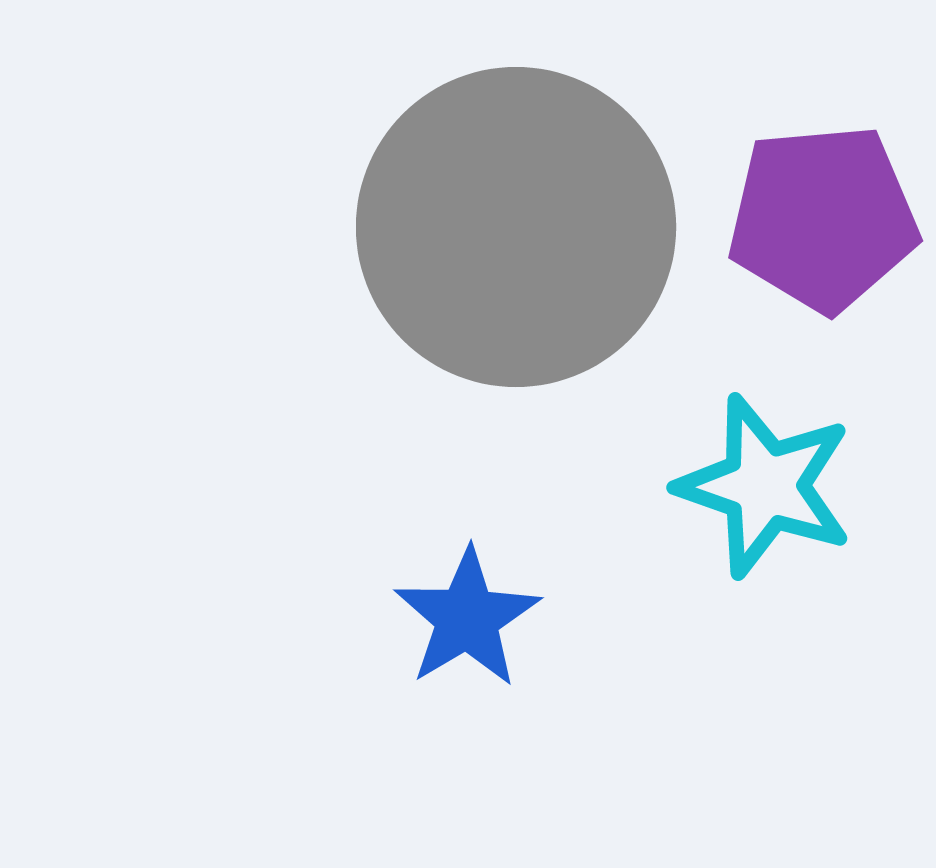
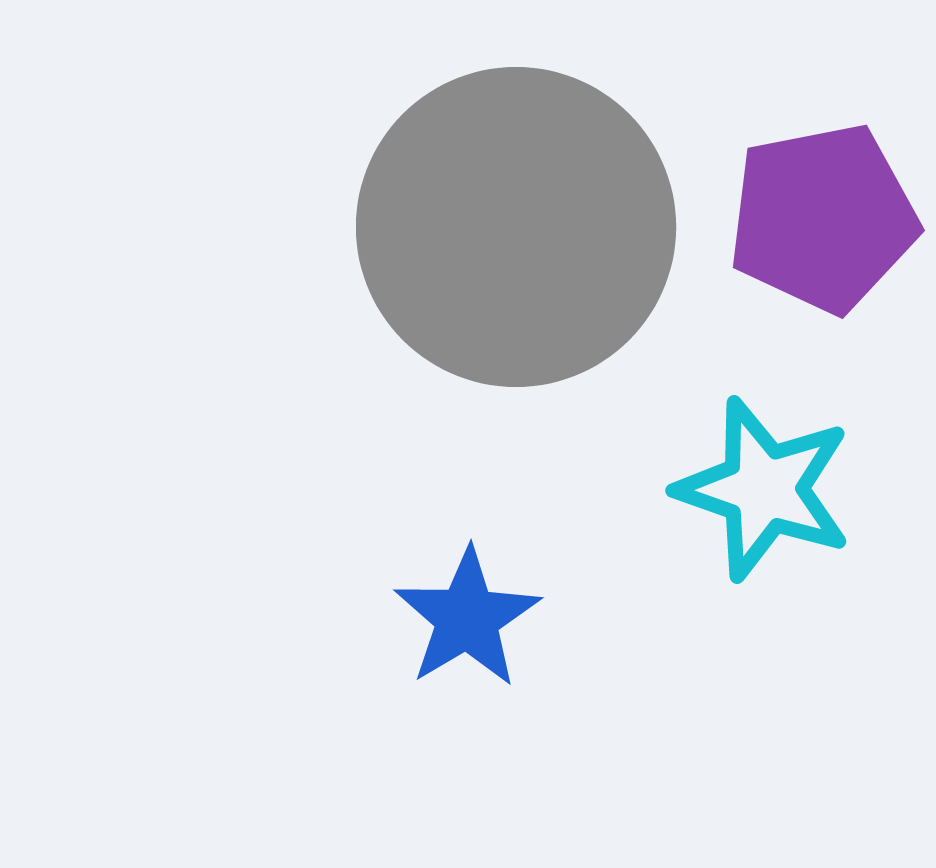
purple pentagon: rotated 6 degrees counterclockwise
cyan star: moved 1 px left, 3 px down
